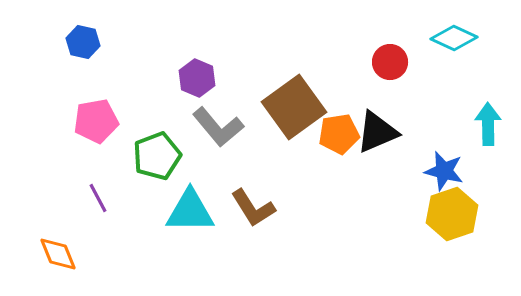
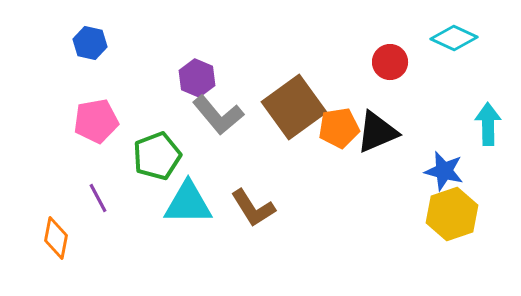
blue hexagon: moved 7 px right, 1 px down
gray L-shape: moved 12 px up
orange pentagon: moved 6 px up
cyan triangle: moved 2 px left, 8 px up
orange diamond: moved 2 px left, 16 px up; rotated 33 degrees clockwise
